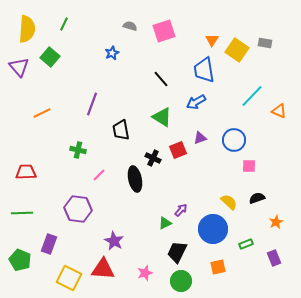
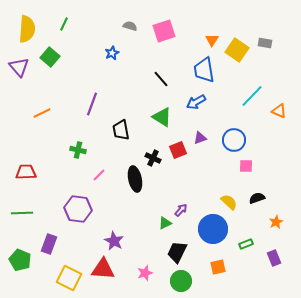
pink square at (249, 166): moved 3 px left
